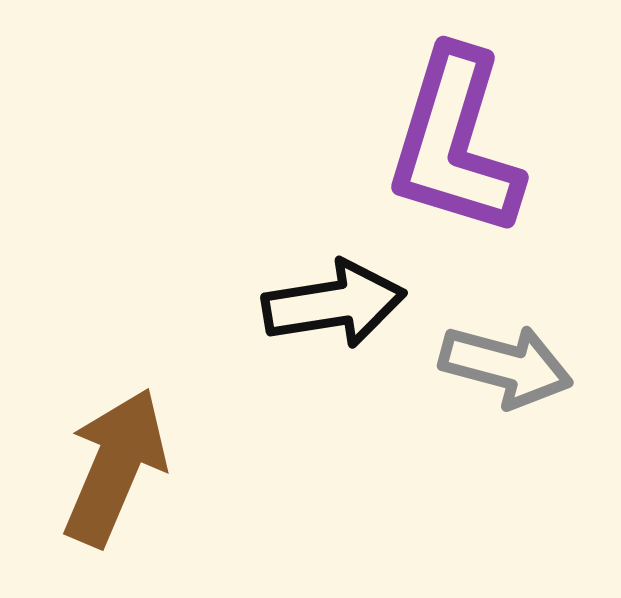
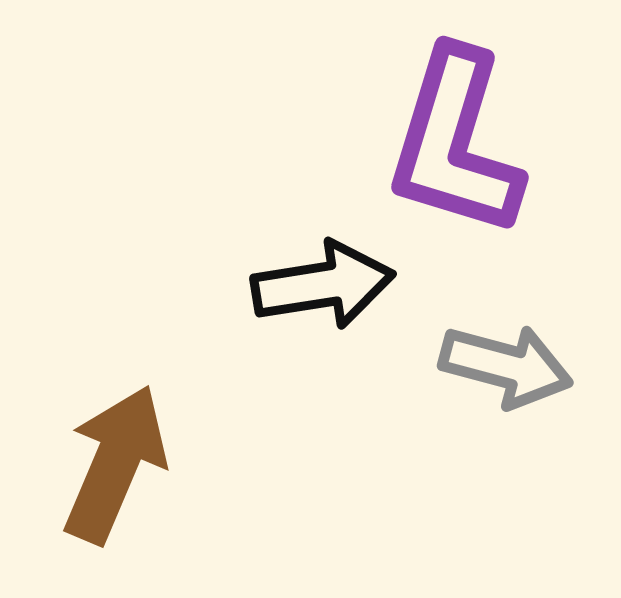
black arrow: moved 11 px left, 19 px up
brown arrow: moved 3 px up
